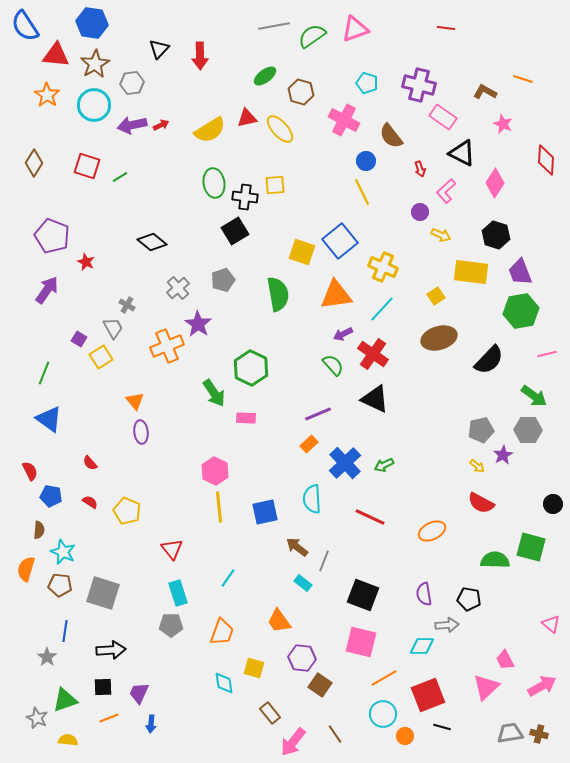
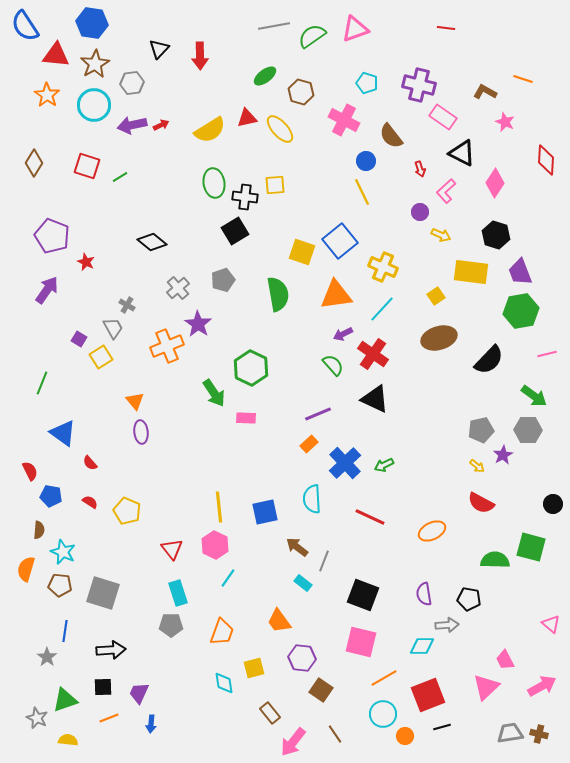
pink star at (503, 124): moved 2 px right, 2 px up
green line at (44, 373): moved 2 px left, 10 px down
blue triangle at (49, 419): moved 14 px right, 14 px down
pink hexagon at (215, 471): moved 74 px down
yellow square at (254, 668): rotated 30 degrees counterclockwise
brown square at (320, 685): moved 1 px right, 5 px down
black line at (442, 727): rotated 30 degrees counterclockwise
